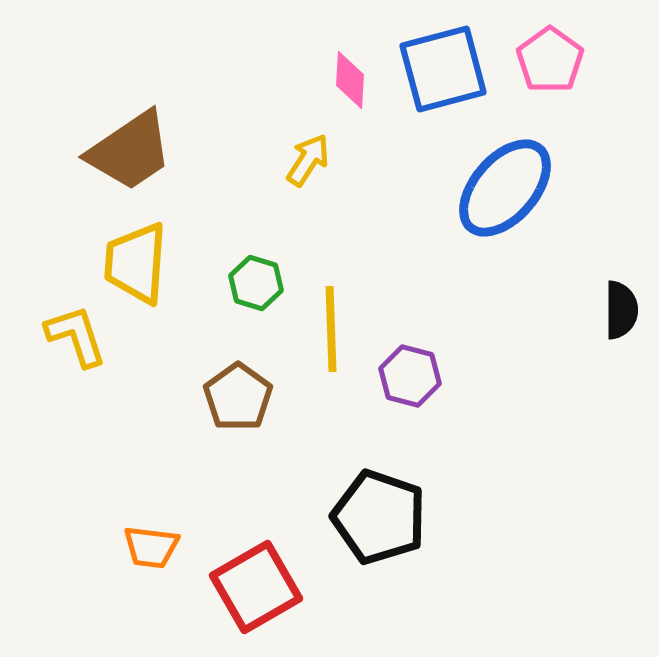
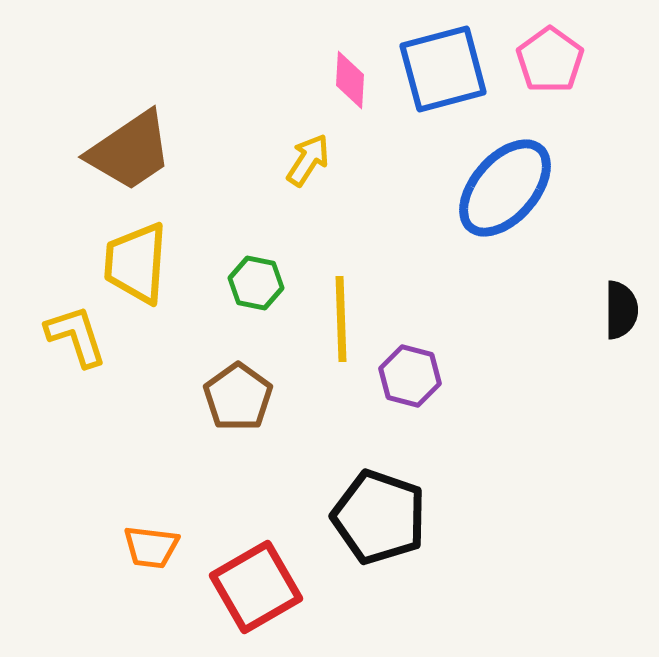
green hexagon: rotated 6 degrees counterclockwise
yellow line: moved 10 px right, 10 px up
